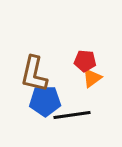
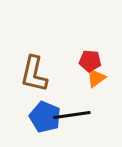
red pentagon: moved 5 px right
orange triangle: moved 4 px right
blue pentagon: moved 16 px down; rotated 24 degrees clockwise
